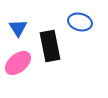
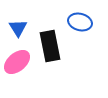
pink ellipse: moved 1 px left, 1 px up
